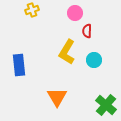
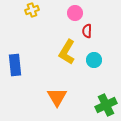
blue rectangle: moved 4 px left
green cross: rotated 25 degrees clockwise
